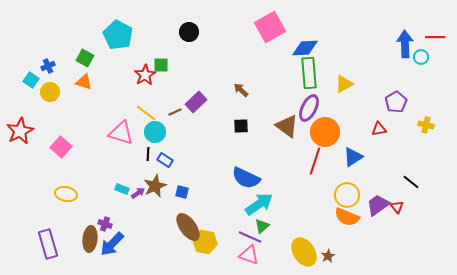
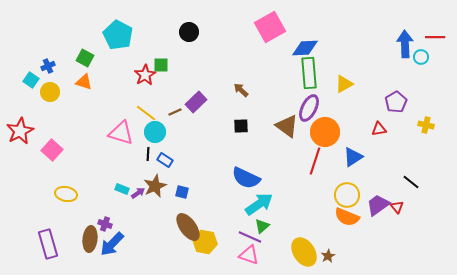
pink square at (61, 147): moved 9 px left, 3 px down
